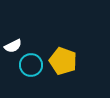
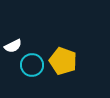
cyan circle: moved 1 px right
